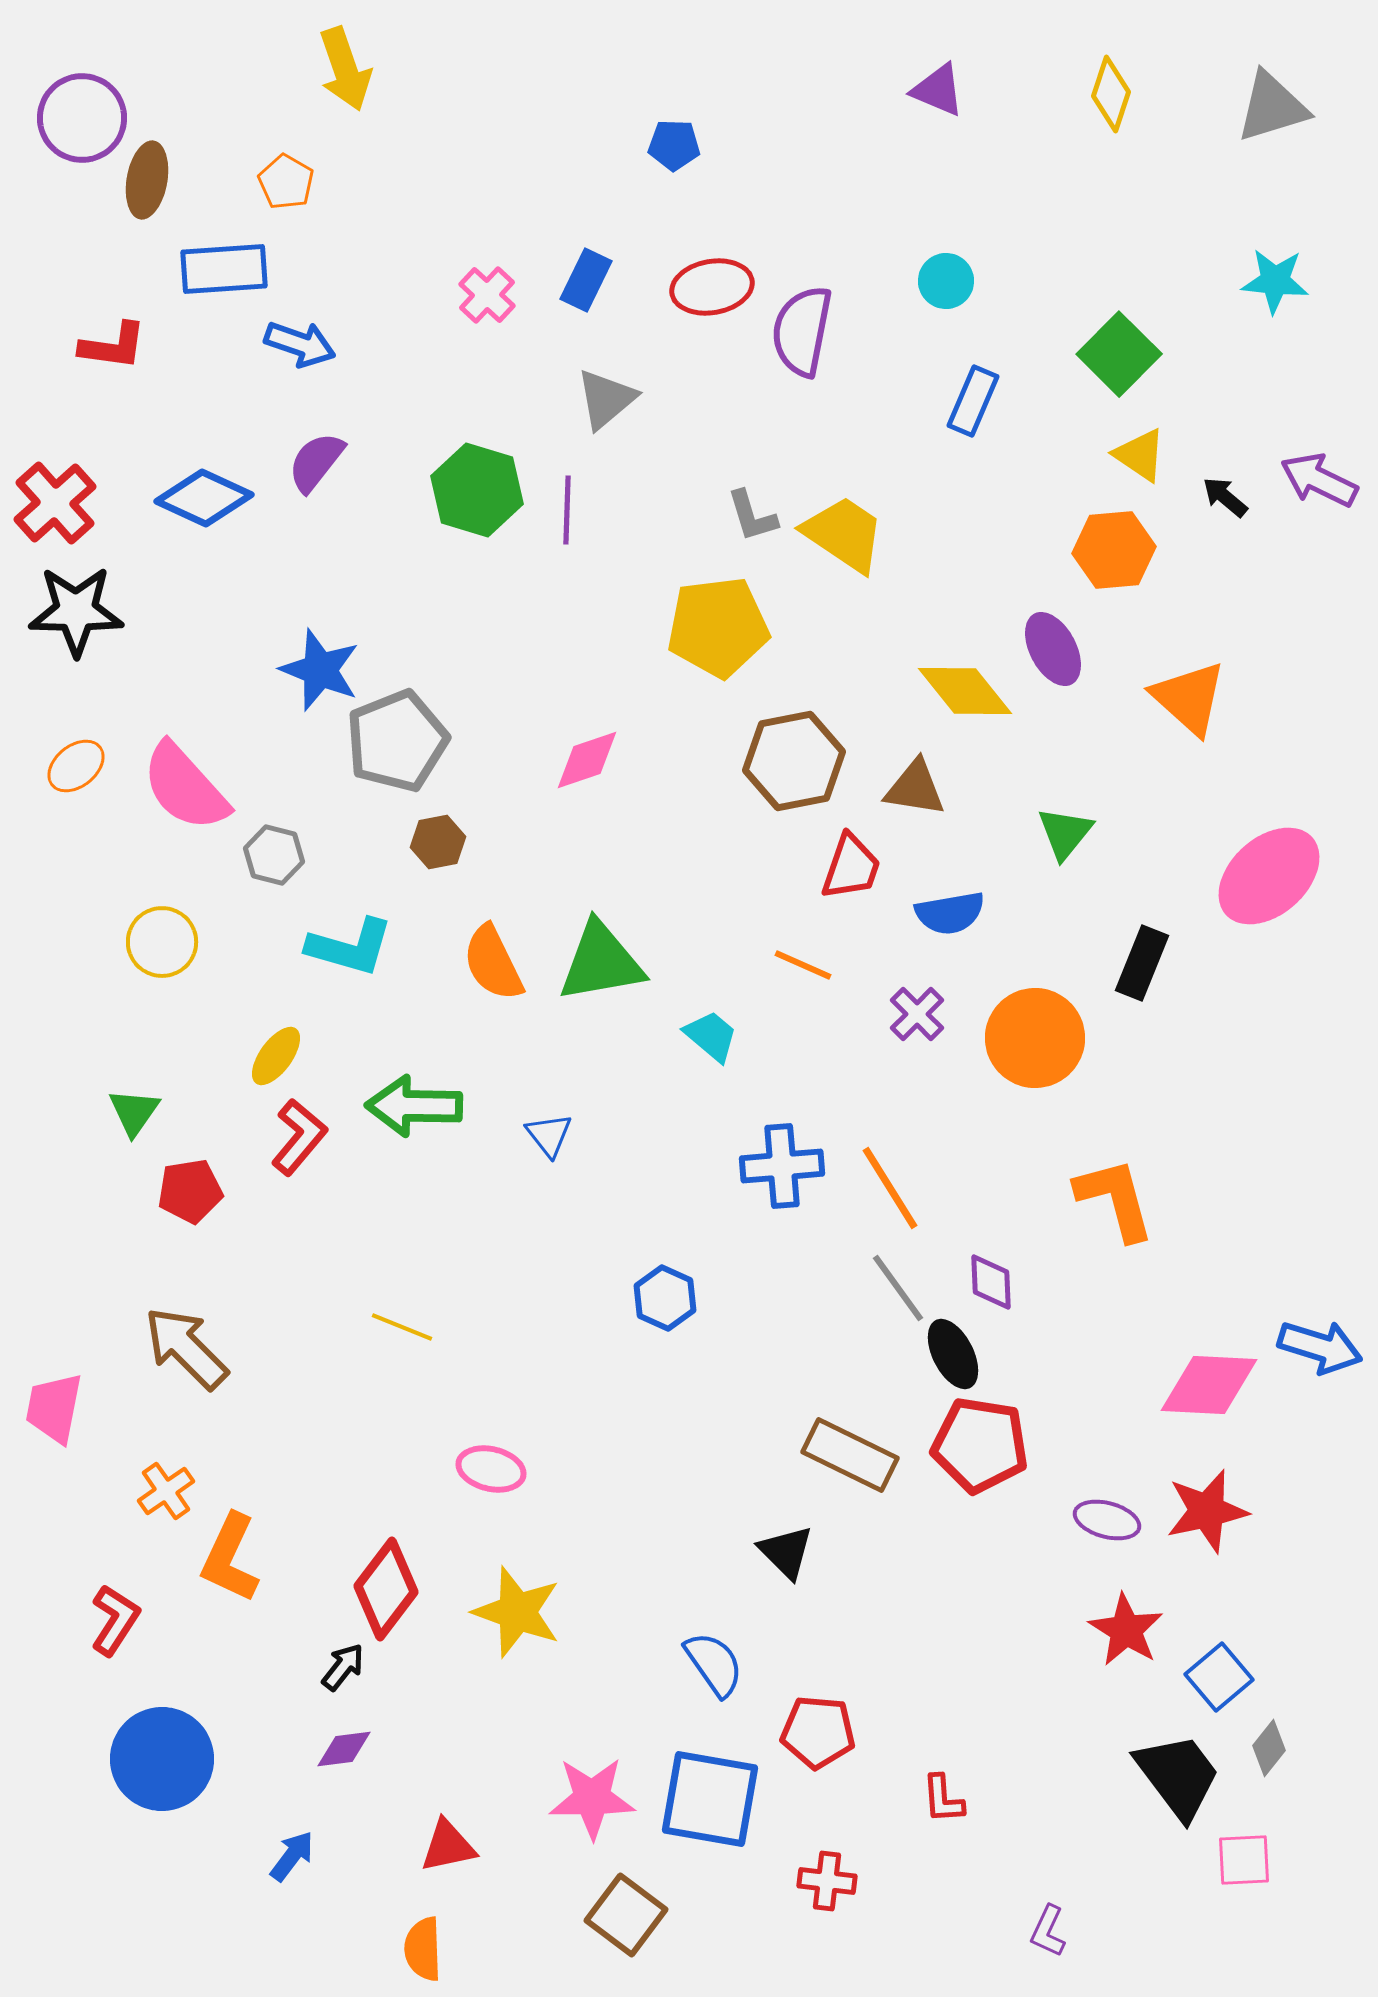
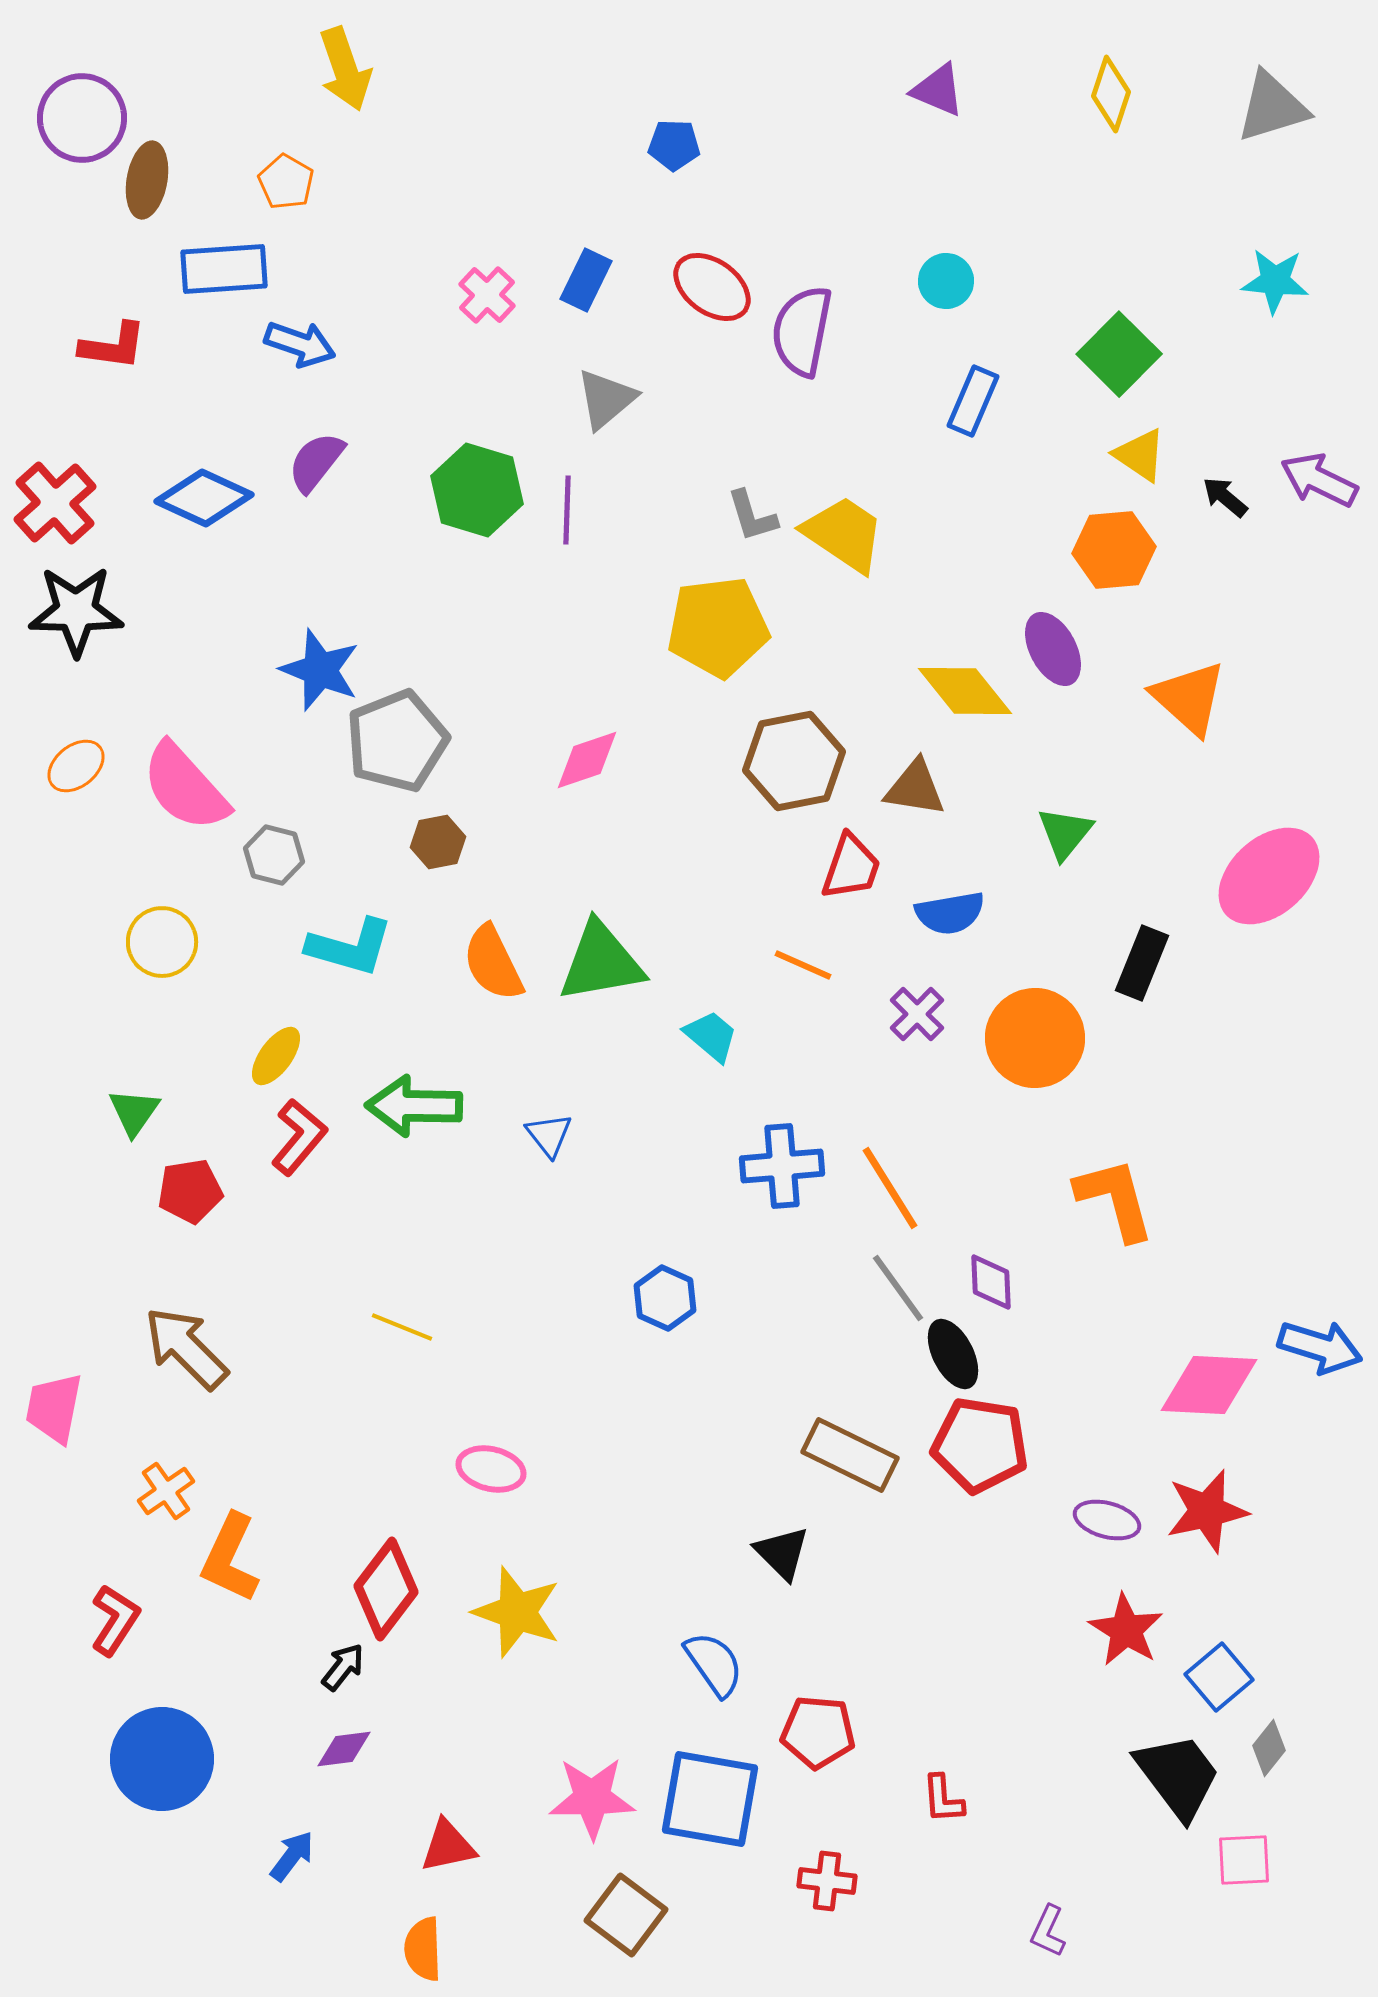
red ellipse at (712, 287): rotated 46 degrees clockwise
black triangle at (786, 1552): moved 4 px left, 1 px down
